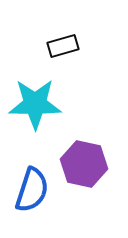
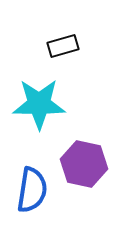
cyan star: moved 4 px right
blue semicircle: rotated 9 degrees counterclockwise
